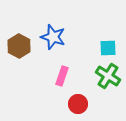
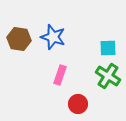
brown hexagon: moved 7 px up; rotated 20 degrees counterclockwise
pink rectangle: moved 2 px left, 1 px up
